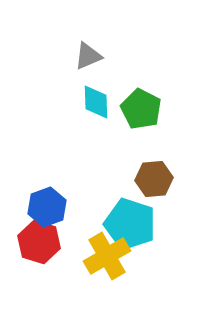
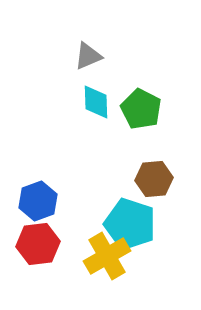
blue hexagon: moved 9 px left, 6 px up
red hexagon: moved 1 px left, 2 px down; rotated 24 degrees counterclockwise
